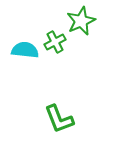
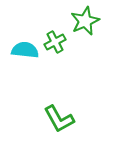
green star: moved 4 px right
green L-shape: rotated 8 degrees counterclockwise
